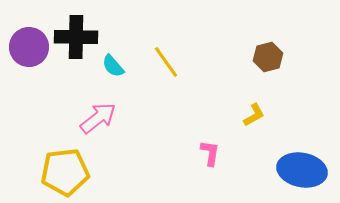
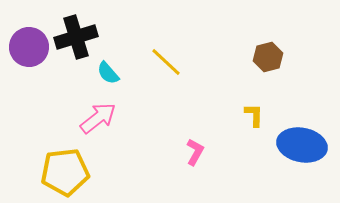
black cross: rotated 18 degrees counterclockwise
yellow line: rotated 12 degrees counterclockwise
cyan semicircle: moved 5 px left, 7 px down
yellow L-shape: rotated 60 degrees counterclockwise
pink L-shape: moved 15 px left, 1 px up; rotated 20 degrees clockwise
blue ellipse: moved 25 px up
